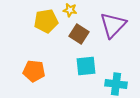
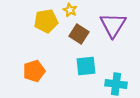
yellow star: rotated 16 degrees clockwise
purple triangle: rotated 12 degrees counterclockwise
orange pentagon: rotated 25 degrees counterclockwise
